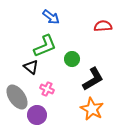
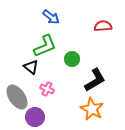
black L-shape: moved 2 px right, 1 px down
purple circle: moved 2 px left, 2 px down
